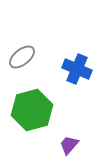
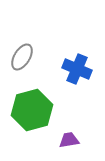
gray ellipse: rotated 20 degrees counterclockwise
purple trapezoid: moved 5 px up; rotated 40 degrees clockwise
